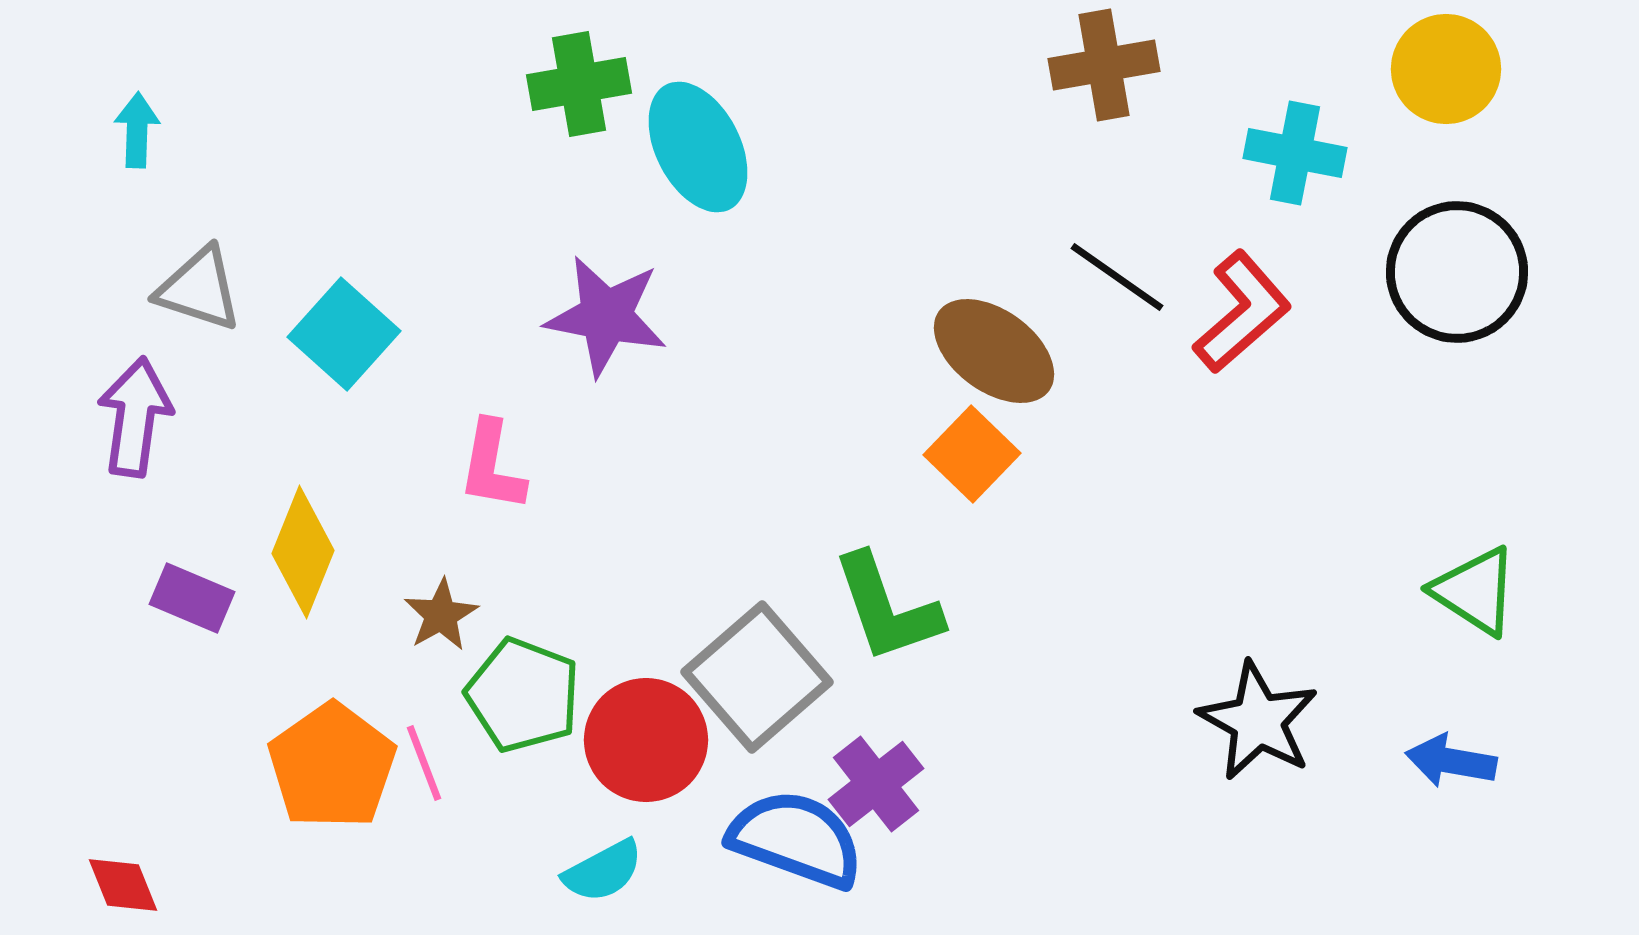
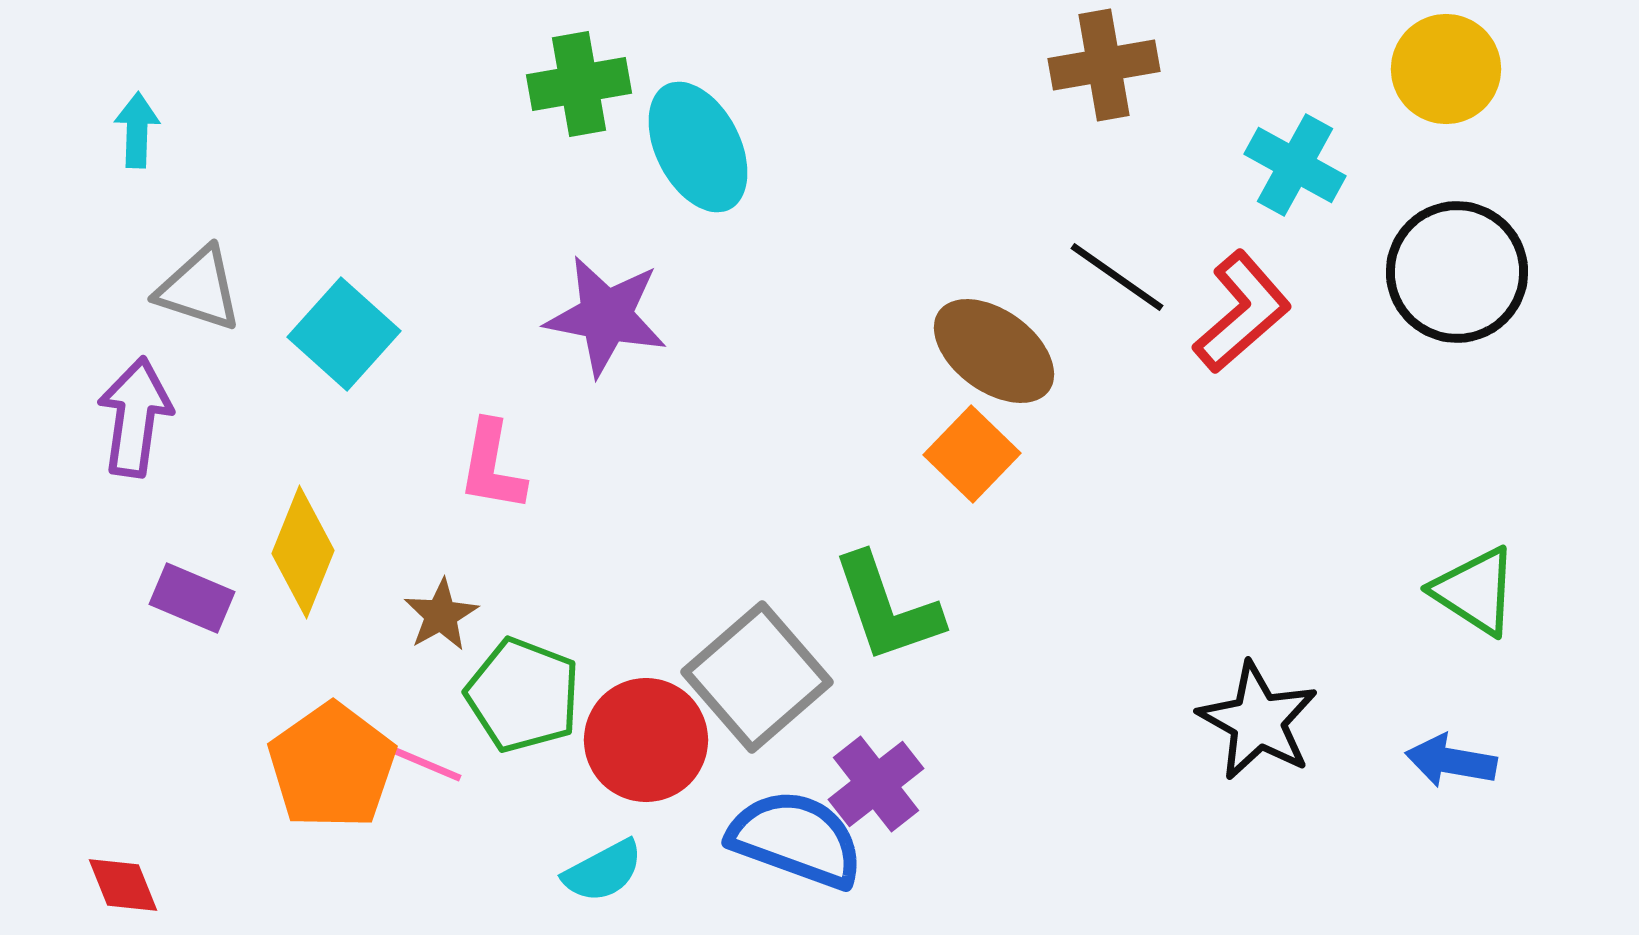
cyan cross: moved 12 px down; rotated 18 degrees clockwise
pink line: rotated 46 degrees counterclockwise
